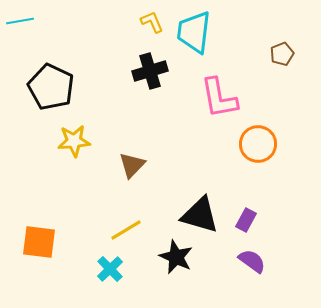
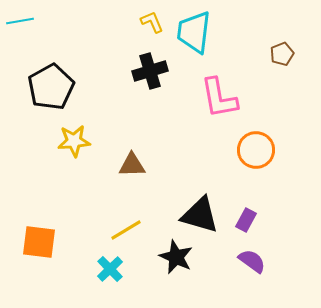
black pentagon: rotated 18 degrees clockwise
orange circle: moved 2 px left, 6 px down
brown triangle: rotated 44 degrees clockwise
